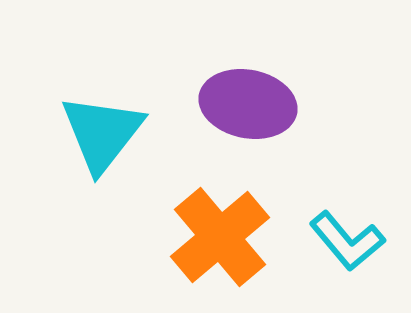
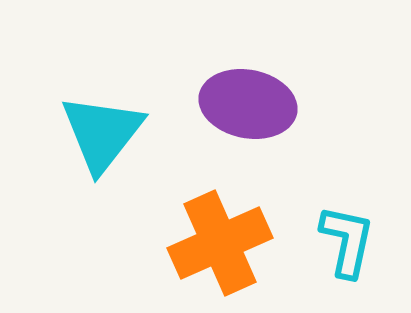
orange cross: moved 6 px down; rotated 16 degrees clockwise
cyan L-shape: rotated 128 degrees counterclockwise
